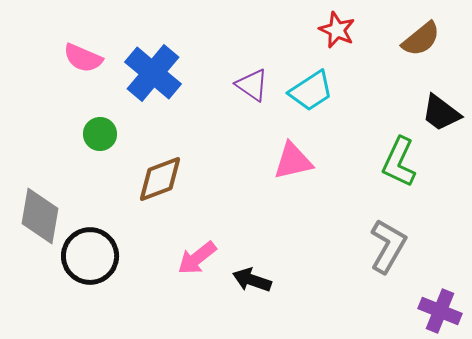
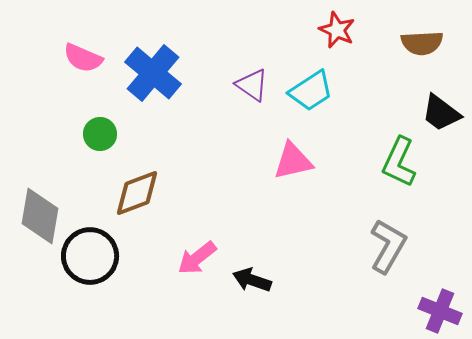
brown semicircle: moved 1 px right, 4 px down; rotated 36 degrees clockwise
brown diamond: moved 23 px left, 14 px down
